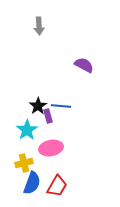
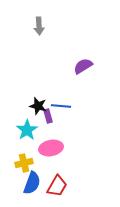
purple semicircle: moved 1 px left, 1 px down; rotated 60 degrees counterclockwise
black star: rotated 24 degrees counterclockwise
